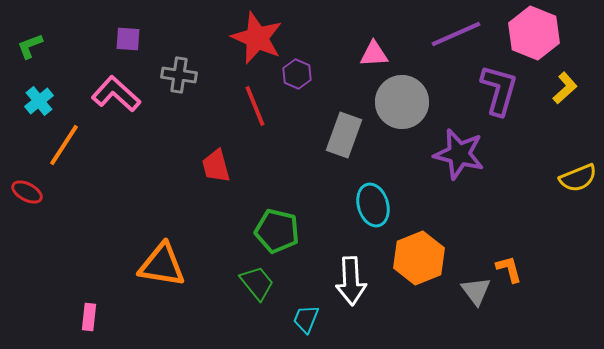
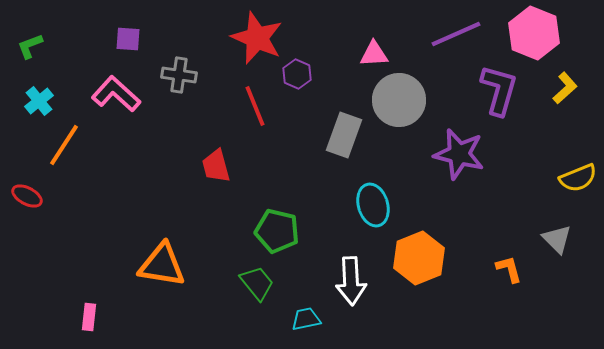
gray circle: moved 3 px left, 2 px up
red ellipse: moved 4 px down
gray triangle: moved 81 px right, 52 px up; rotated 8 degrees counterclockwise
cyan trapezoid: rotated 56 degrees clockwise
